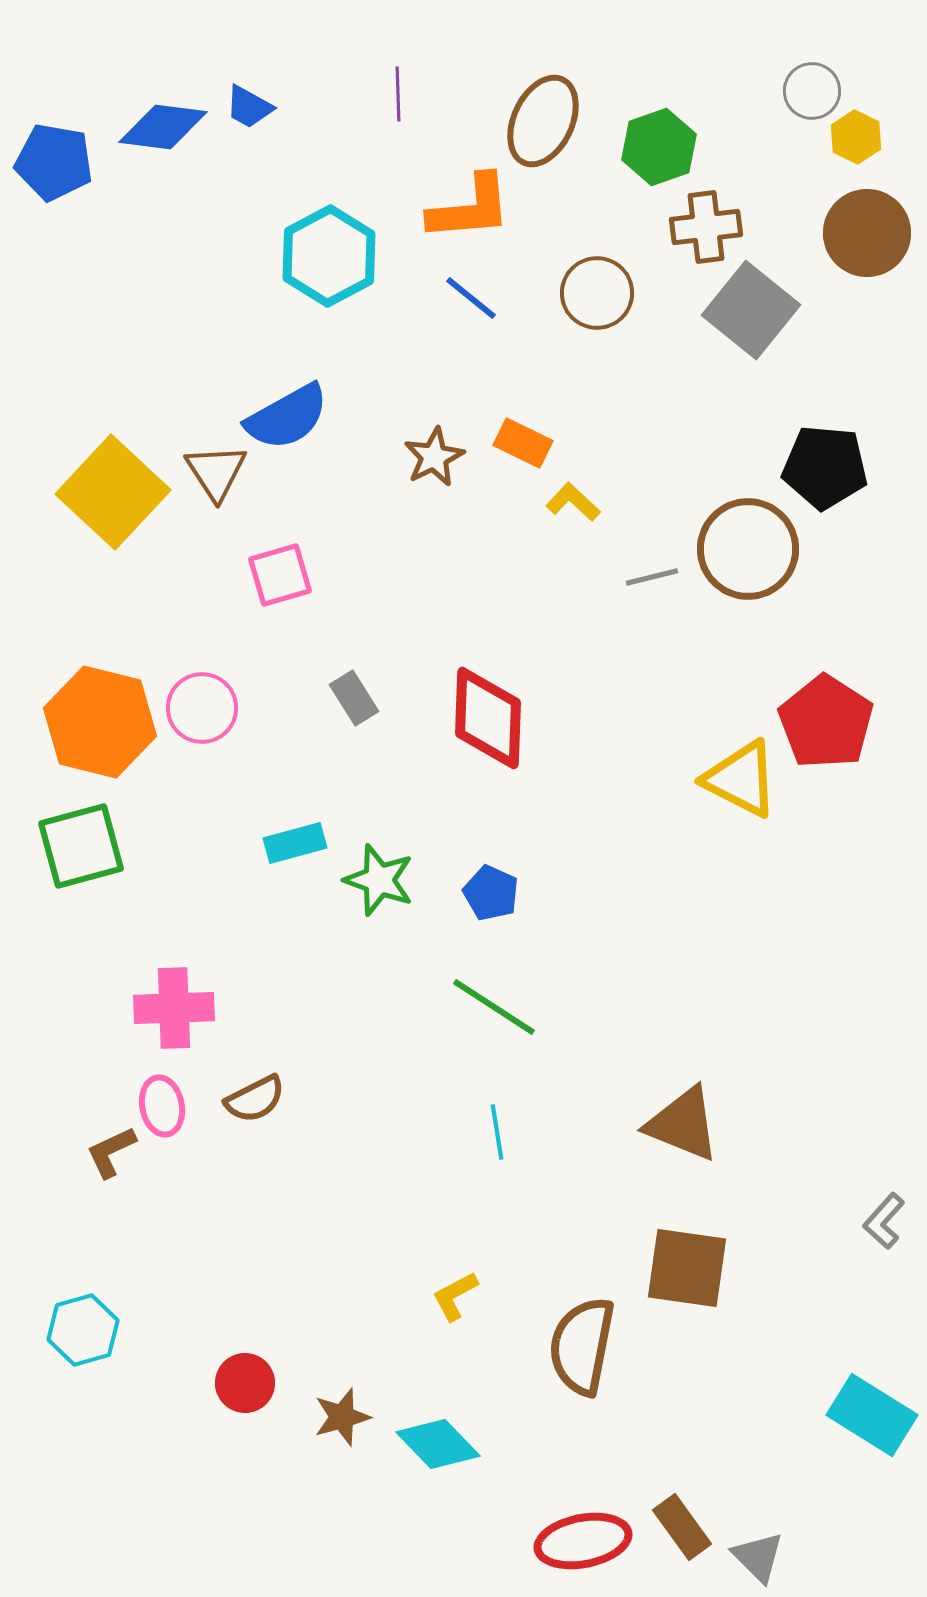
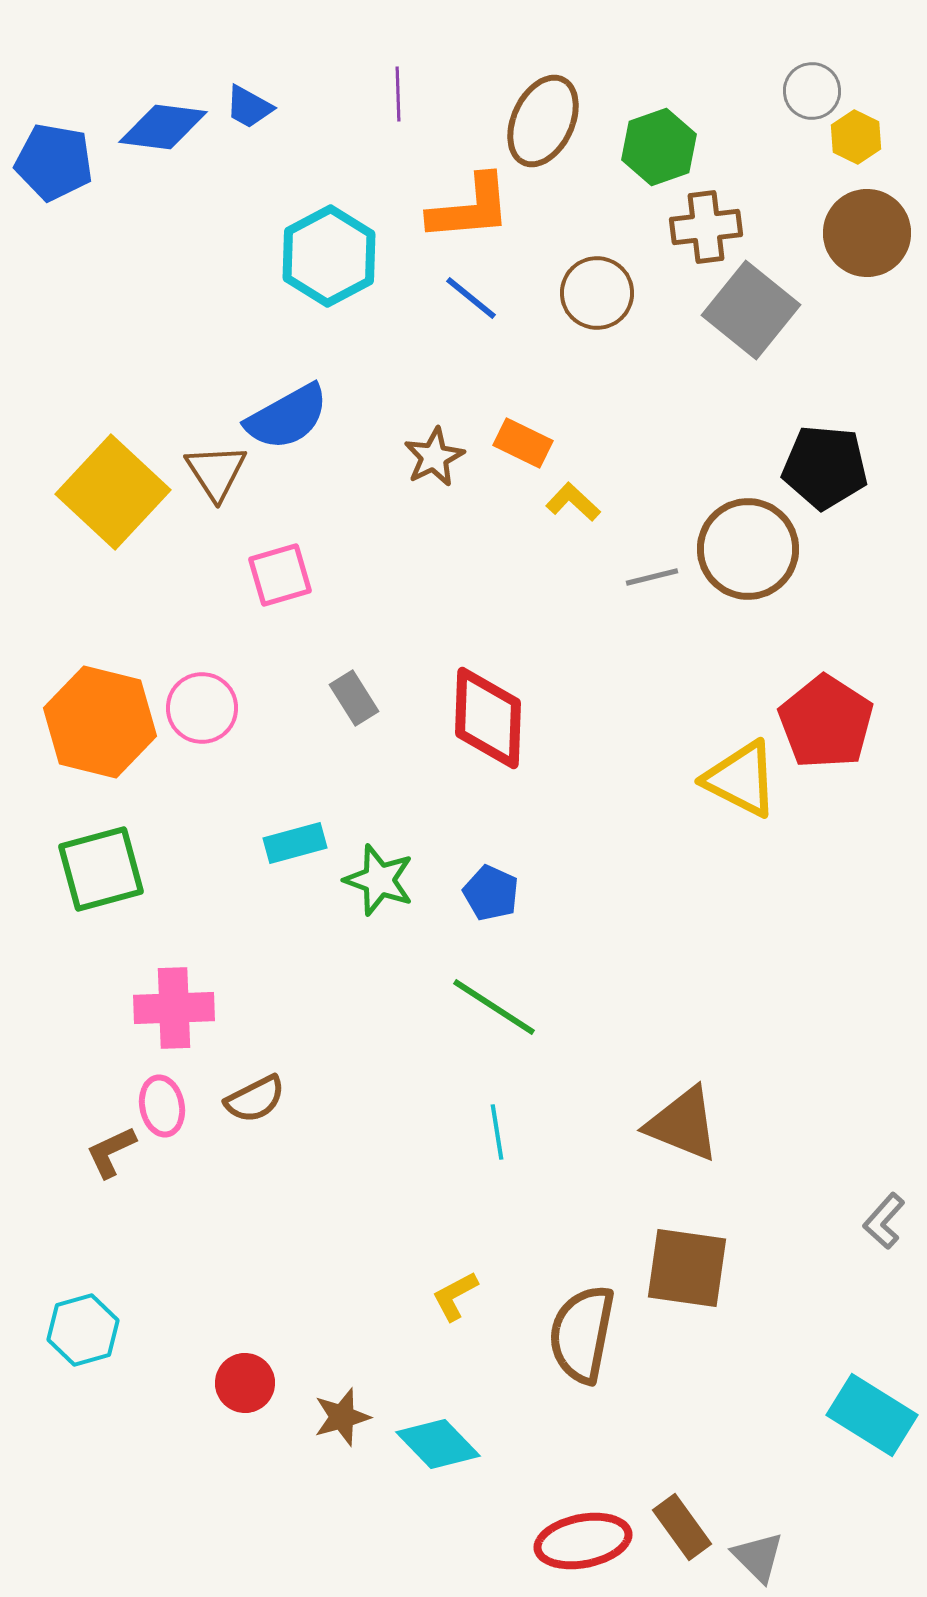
green square at (81, 846): moved 20 px right, 23 px down
brown semicircle at (582, 1346): moved 12 px up
